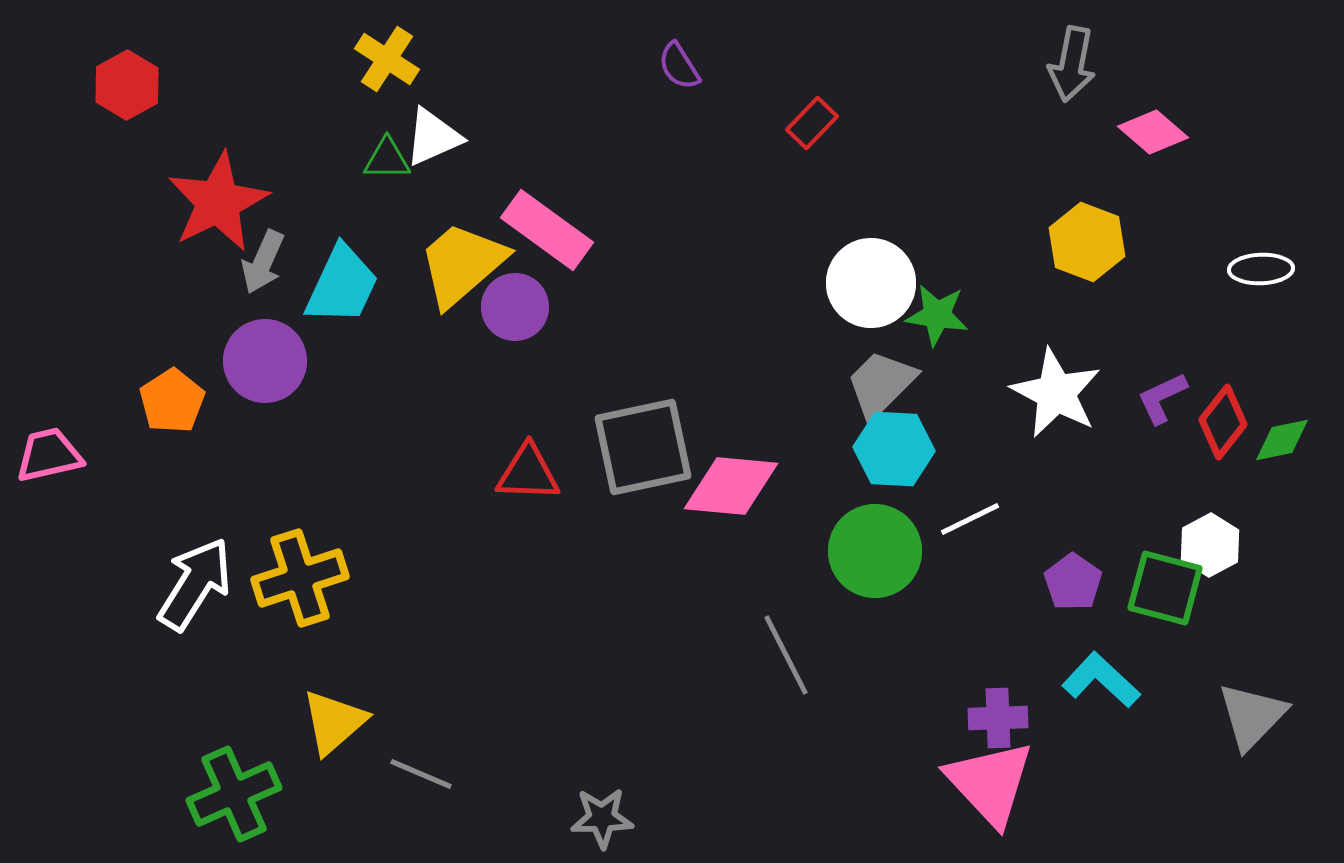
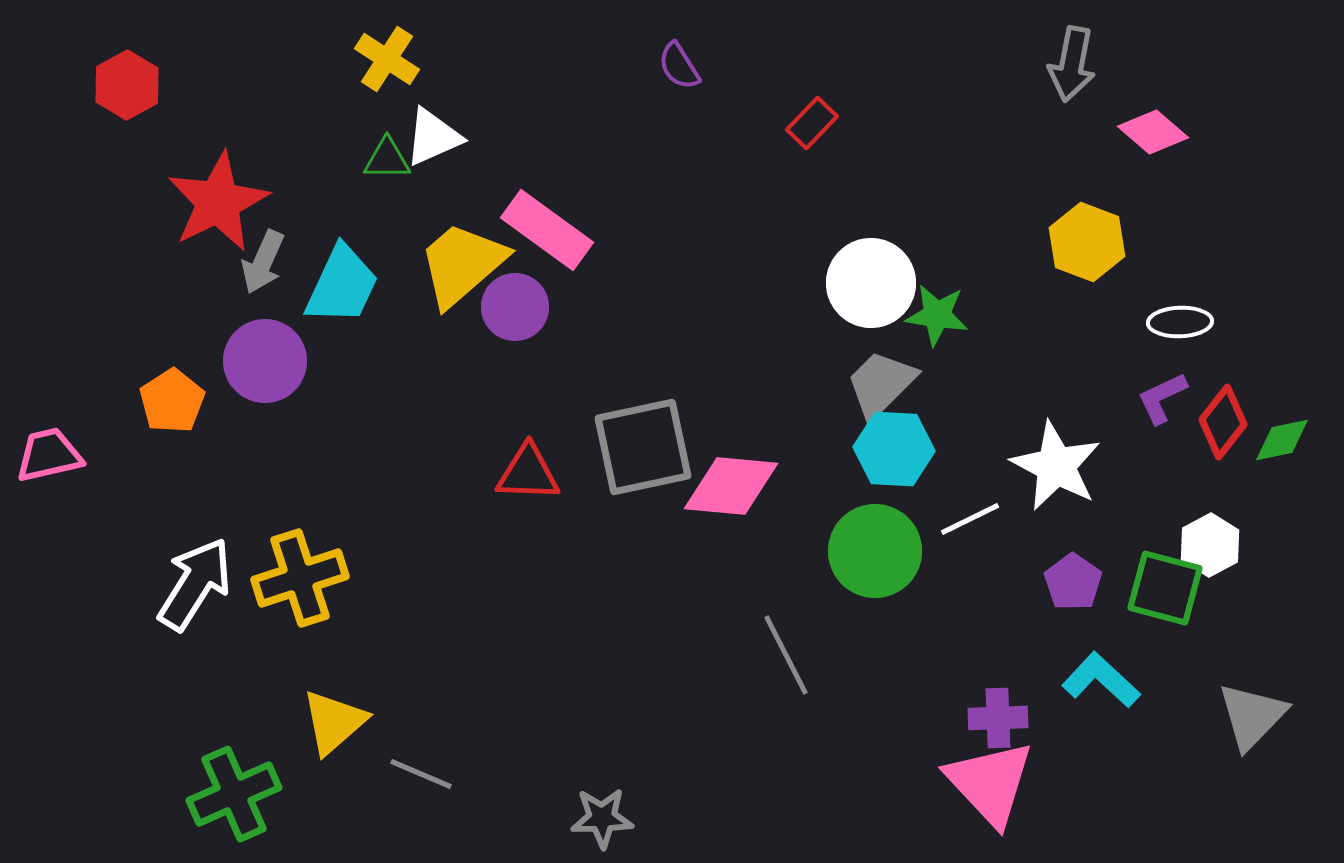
white ellipse at (1261, 269): moved 81 px left, 53 px down
white star at (1056, 393): moved 73 px down
